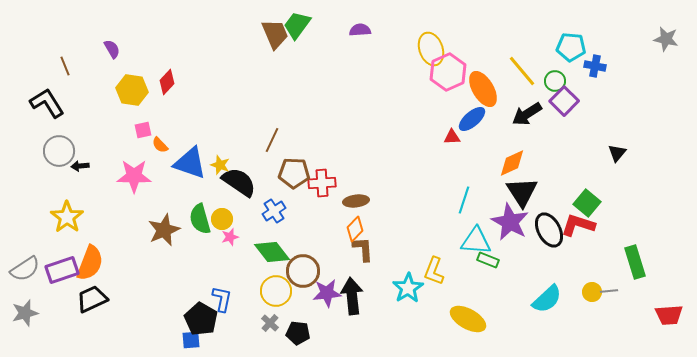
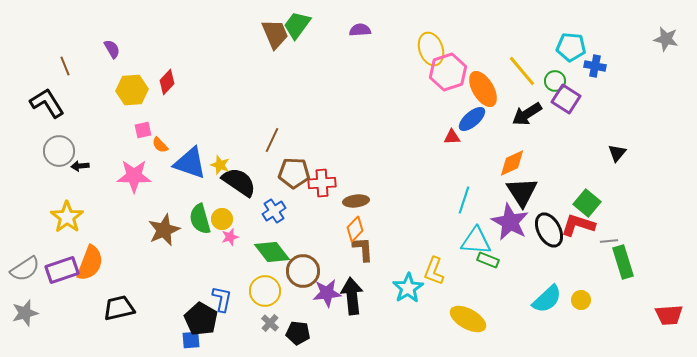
pink hexagon at (448, 72): rotated 6 degrees clockwise
yellow hexagon at (132, 90): rotated 12 degrees counterclockwise
purple square at (564, 101): moved 2 px right, 2 px up; rotated 12 degrees counterclockwise
green rectangle at (635, 262): moved 12 px left
yellow circle at (276, 291): moved 11 px left
gray line at (609, 291): moved 50 px up
yellow circle at (592, 292): moved 11 px left, 8 px down
black trapezoid at (92, 299): moved 27 px right, 9 px down; rotated 12 degrees clockwise
